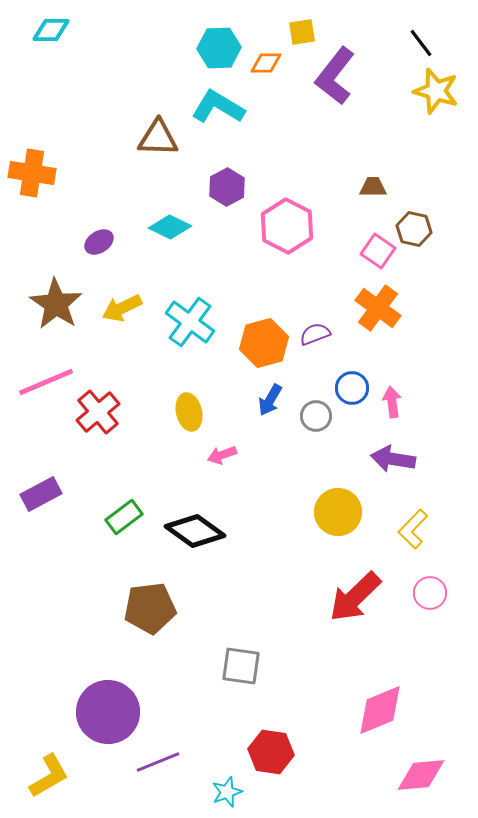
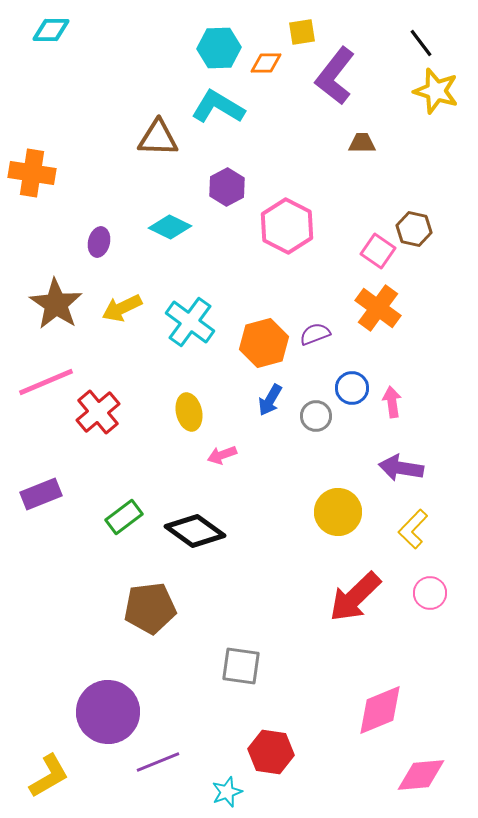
brown trapezoid at (373, 187): moved 11 px left, 44 px up
purple ellipse at (99, 242): rotated 44 degrees counterclockwise
purple arrow at (393, 459): moved 8 px right, 9 px down
purple rectangle at (41, 494): rotated 6 degrees clockwise
